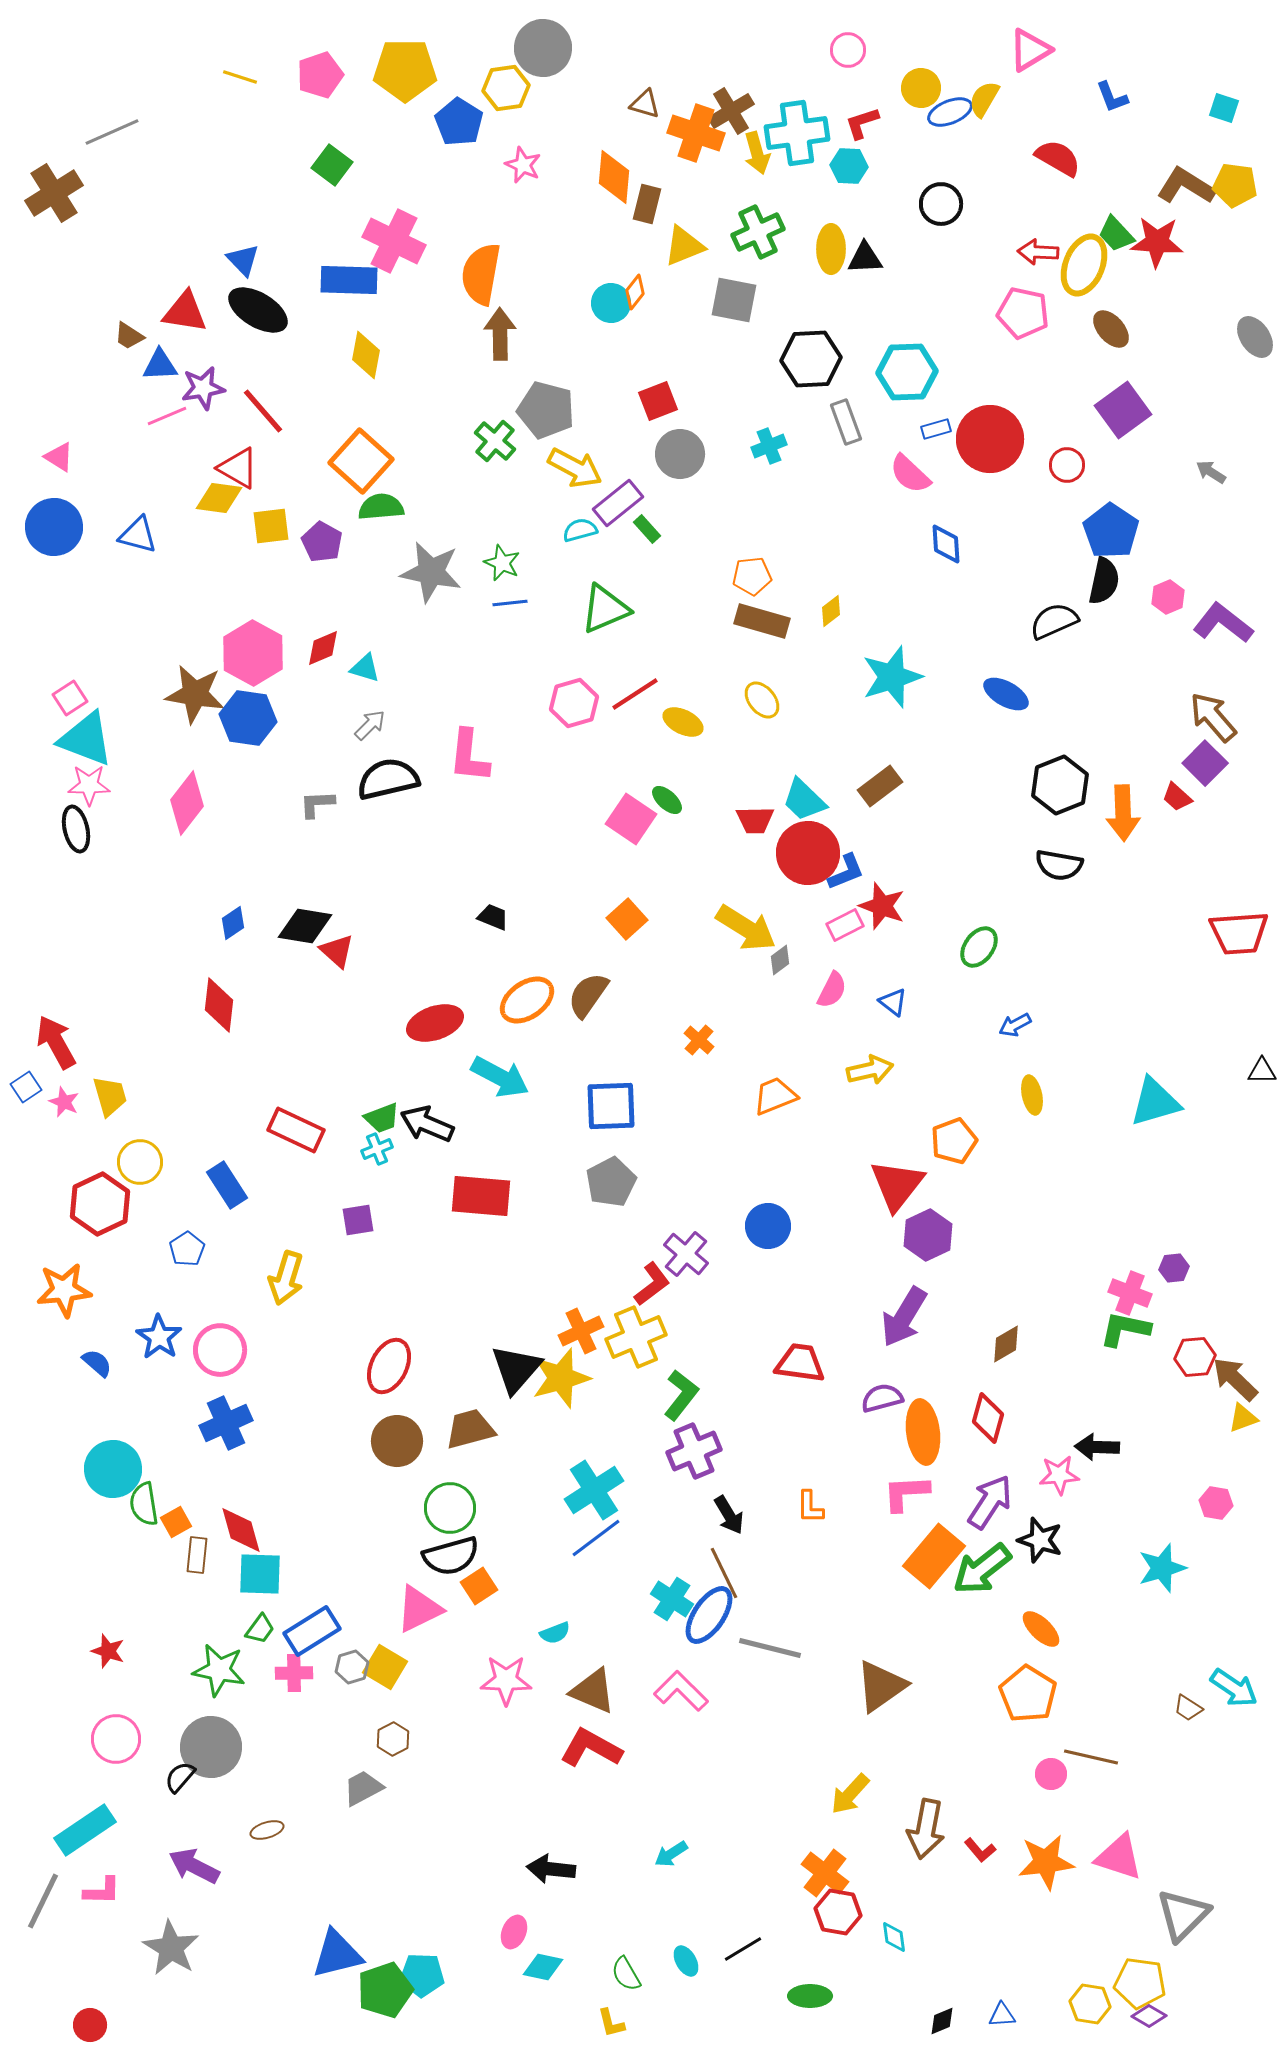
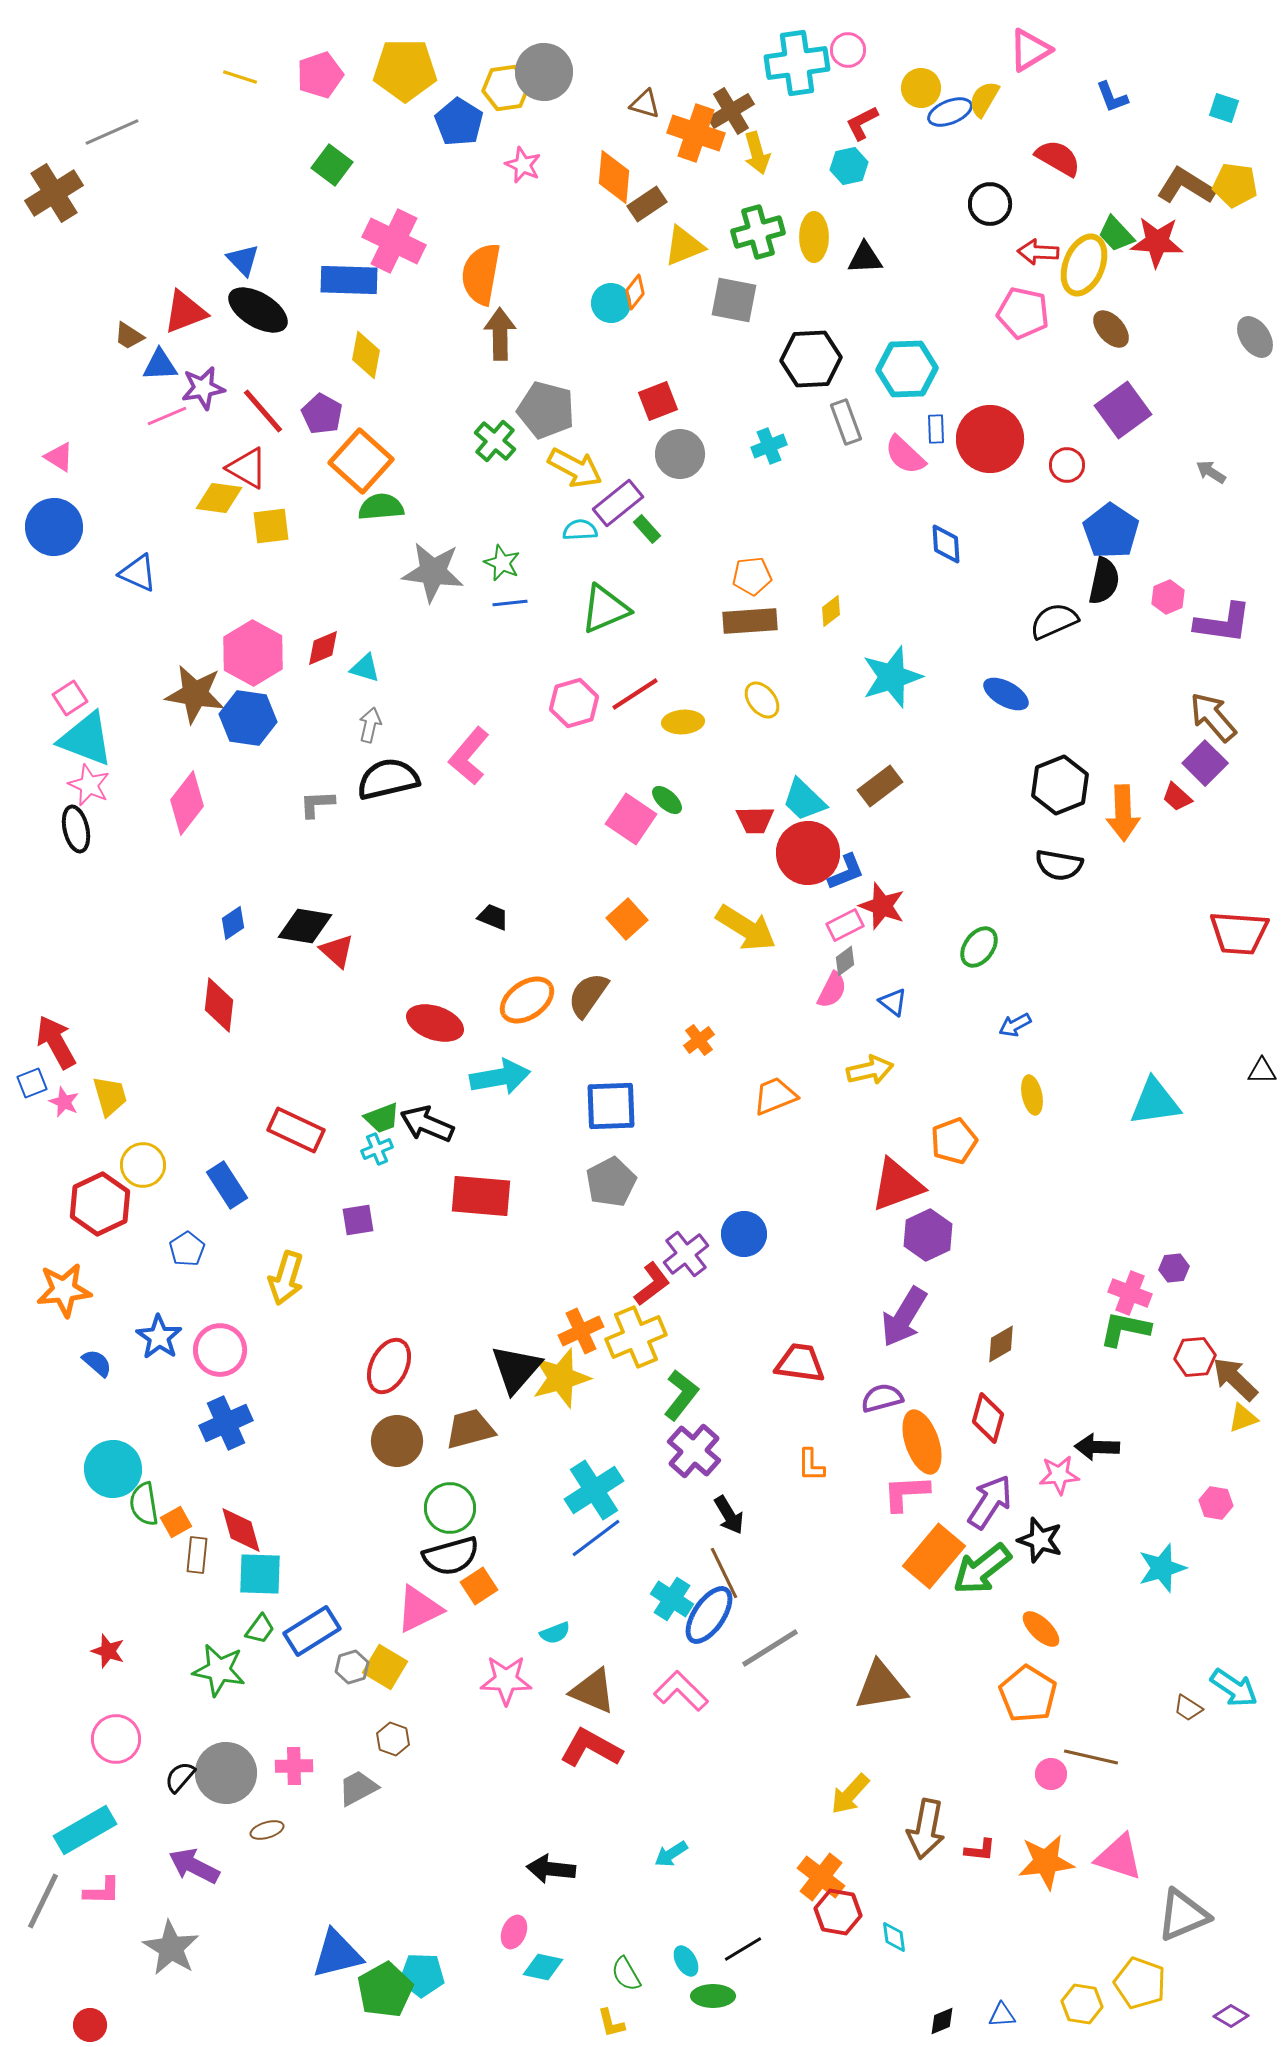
gray circle at (543, 48): moved 1 px right, 24 px down
red L-shape at (862, 123): rotated 9 degrees counterclockwise
cyan cross at (797, 133): moved 70 px up
cyan hexagon at (849, 166): rotated 15 degrees counterclockwise
brown rectangle at (647, 204): rotated 42 degrees clockwise
black circle at (941, 204): moved 49 px right
green cross at (758, 232): rotated 9 degrees clockwise
yellow ellipse at (831, 249): moved 17 px left, 12 px up
red triangle at (185, 312): rotated 30 degrees counterclockwise
cyan hexagon at (907, 372): moved 3 px up
blue rectangle at (936, 429): rotated 76 degrees counterclockwise
red triangle at (238, 468): moved 9 px right
pink semicircle at (910, 474): moved 5 px left, 19 px up
cyan semicircle at (580, 530): rotated 12 degrees clockwise
blue triangle at (138, 535): moved 38 px down; rotated 9 degrees clockwise
purple pentagon at (322, 542): moved 128 px up
gray star at (431, 572): moved 2 px right; rotated 4 degrees counterclockwise
brown rectangle at (762, 621): moved 12 px left; rotated 20 degrees counterclockwise
purple L-shape at (1223, 623): rotated 150 degrees clockwise
yellow ellipse at (683, 722): rotated 30 degrees counterclockwise
gray arrow at (370, 725): rotated 32 degrees counterclockwise
pink L-shape at (469, 756): rotated 34 degrees clockwise
pink star at (89, 785): rotated 24 degrees clockwise
red trapezoid at (1239, 933): rotated 8 degrees clockwise
gray diamond at (780, 960): moved 65 px right, 1 px down
red ellipse at (435, 1023): rotated 38 degrees clockwise
orange cross at (699, 1040): rotated 12 degrees clockwise
cyan arrow at (500, 1077): rotated 38 degrees counterclockwise
blue square at (26, 1087): moved 6 px right, 4 px up; rotated 12 degrees clockwise
cyan triangle at (1155, 1102): rotated 8 degrees clockwise
yellow circle at (140, 1162): moved 3 px right, 3 px down
red triangle at (897, 1185): rotated 32 degrees clockwise
blue circle at (768, 1226): moved 24 px left, 8 px down
purple cross at (686, 1254): rotated 12 degrees clockwise
brown diamond at (1006, 1344): moved 5 px left
orange ellipse at (923, 1432): moved 1 px left, 10 px down; rotated 12 degrees counterclockwise
purple cross at (694, 1451): rotated 26 degrees counterclockwise
orange L-shape at (810, 1507): moved 1 px right, 42 px up
gray line at (770, 1648): rotated 46 degrees counterclockwise
pink cross at (294, 1673): moved 93 px down
brown triangle at (881, 1686): rotated 26 degrees clockwise
brown hexagon at (393, 1739): rotated 12 degrees counterclockwise
gray circle at (211, 1747): moved 15 px right, 26 px down
gray trapezoid at (363, 1788): moved 5 px left
cyan rectangle at (85, 1830): rotated 4 degrees clockwise
red L-shape at (980, 1850): rotated 44 degrees counterclockwise
orange cross at (825, 1873): moved 4 px left, 4 px down
gray triangle at (1183, 1915): rotated 22 degrees clockwise
yellow pentagon at (1140, 1983): rotated 12 degrees clockwise
green pentagon at (385, 1990): rotated 10 degrees counterclockwise
green ellipse at (810, 1996): moved 97 px left
yellow hexagon at (1090, 2004): moved 8 px left
purple diamond at (1149, 2016): moved 82 px right
